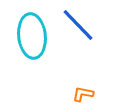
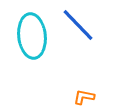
orange L-shape: moved 1 px right, 3 px down
